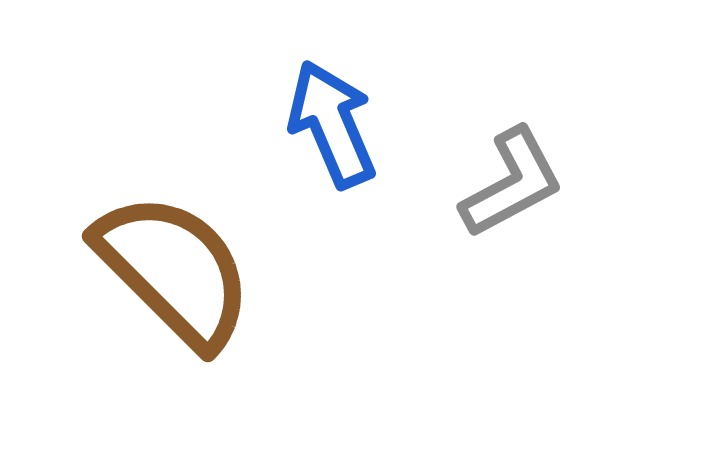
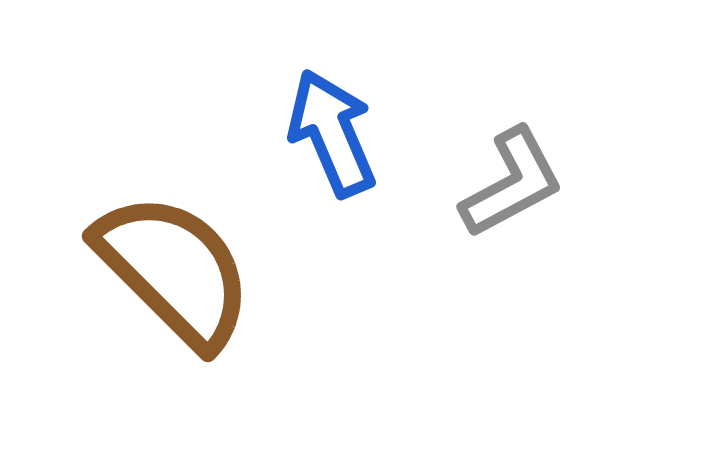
blue arrow: moved 9 px down
